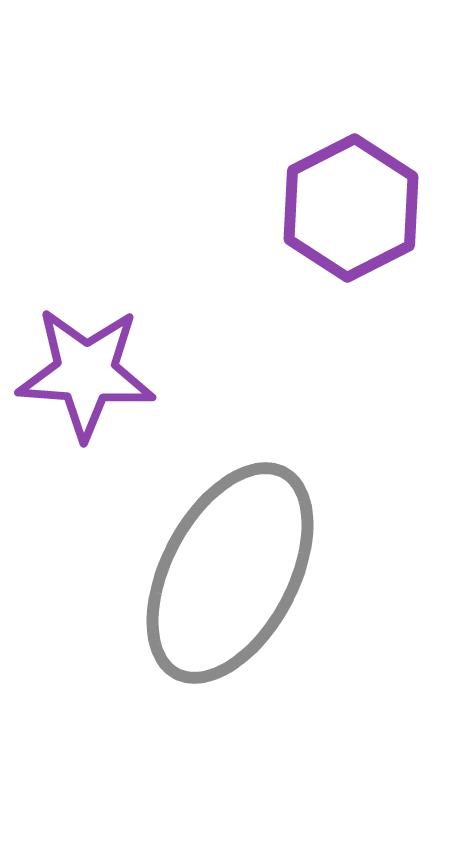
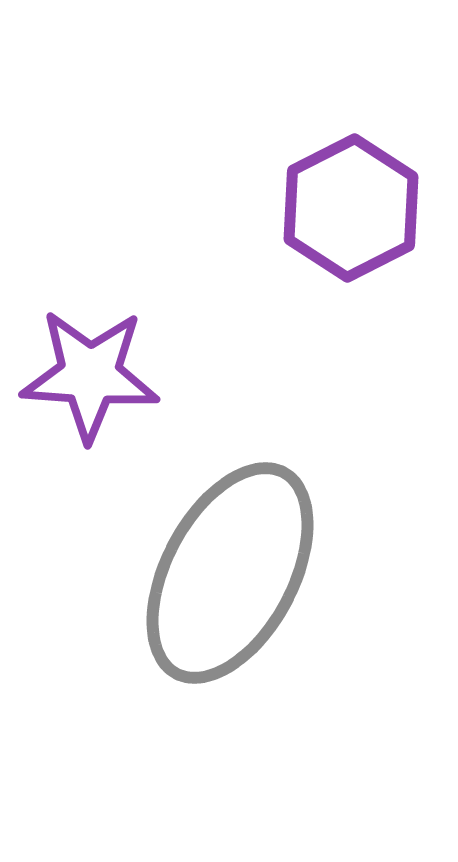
purple star: moved 4 px right, 2 px down
